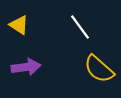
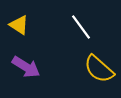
white line: moved 1 px right
purple arrow: rotated 40 degrees clockwise
